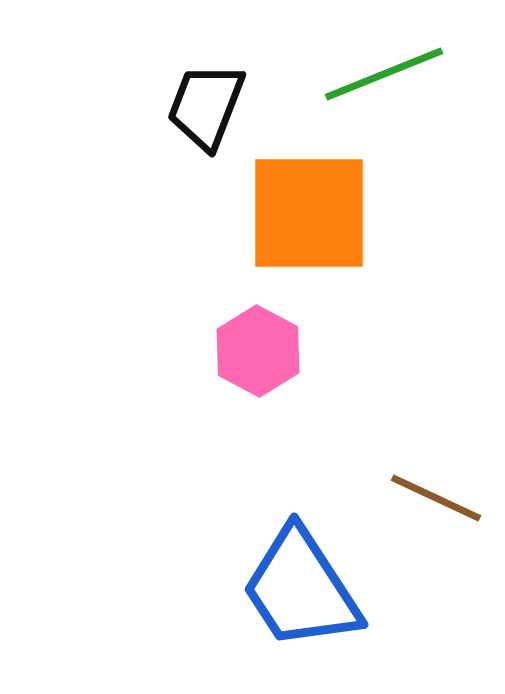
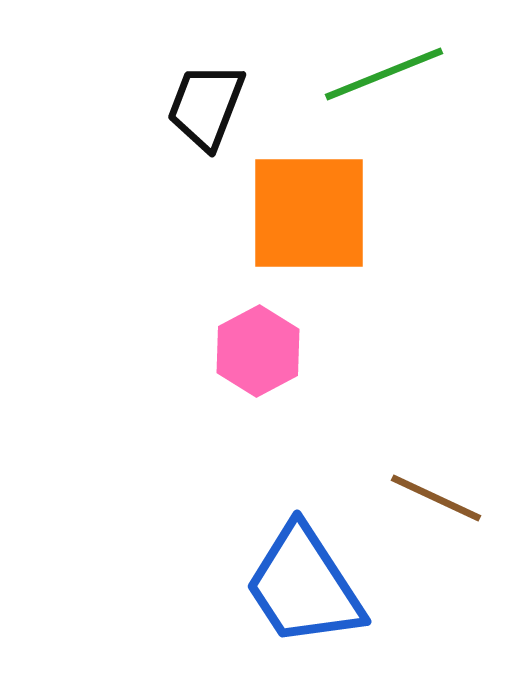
pink hexagon: rotated 4 degrees clockwise
blue trapezoid: moved 3 px right, 3 px up
